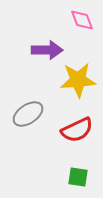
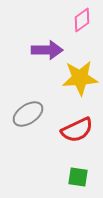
pink diamond: rotated 75 degrees clockwise
yellow star: moved 2 px right, 2 px up
